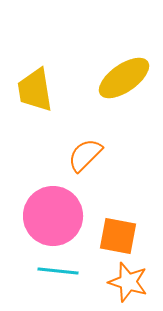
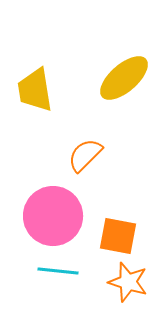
yellow ellipse: rotated 6 degrees counterclockwise
